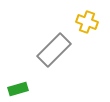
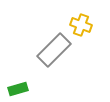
yellow cross: moved 6 px left, 3 px down
